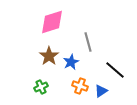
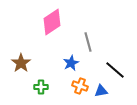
pink diamond: rotated 16 degrees counterclockwise
brown star: moved 28 px left, 7 px down
blue star: moved 1 px down
green cross: rotated 24 degrees clockwise
blue triangle: rotated 24 degrees clockwise
